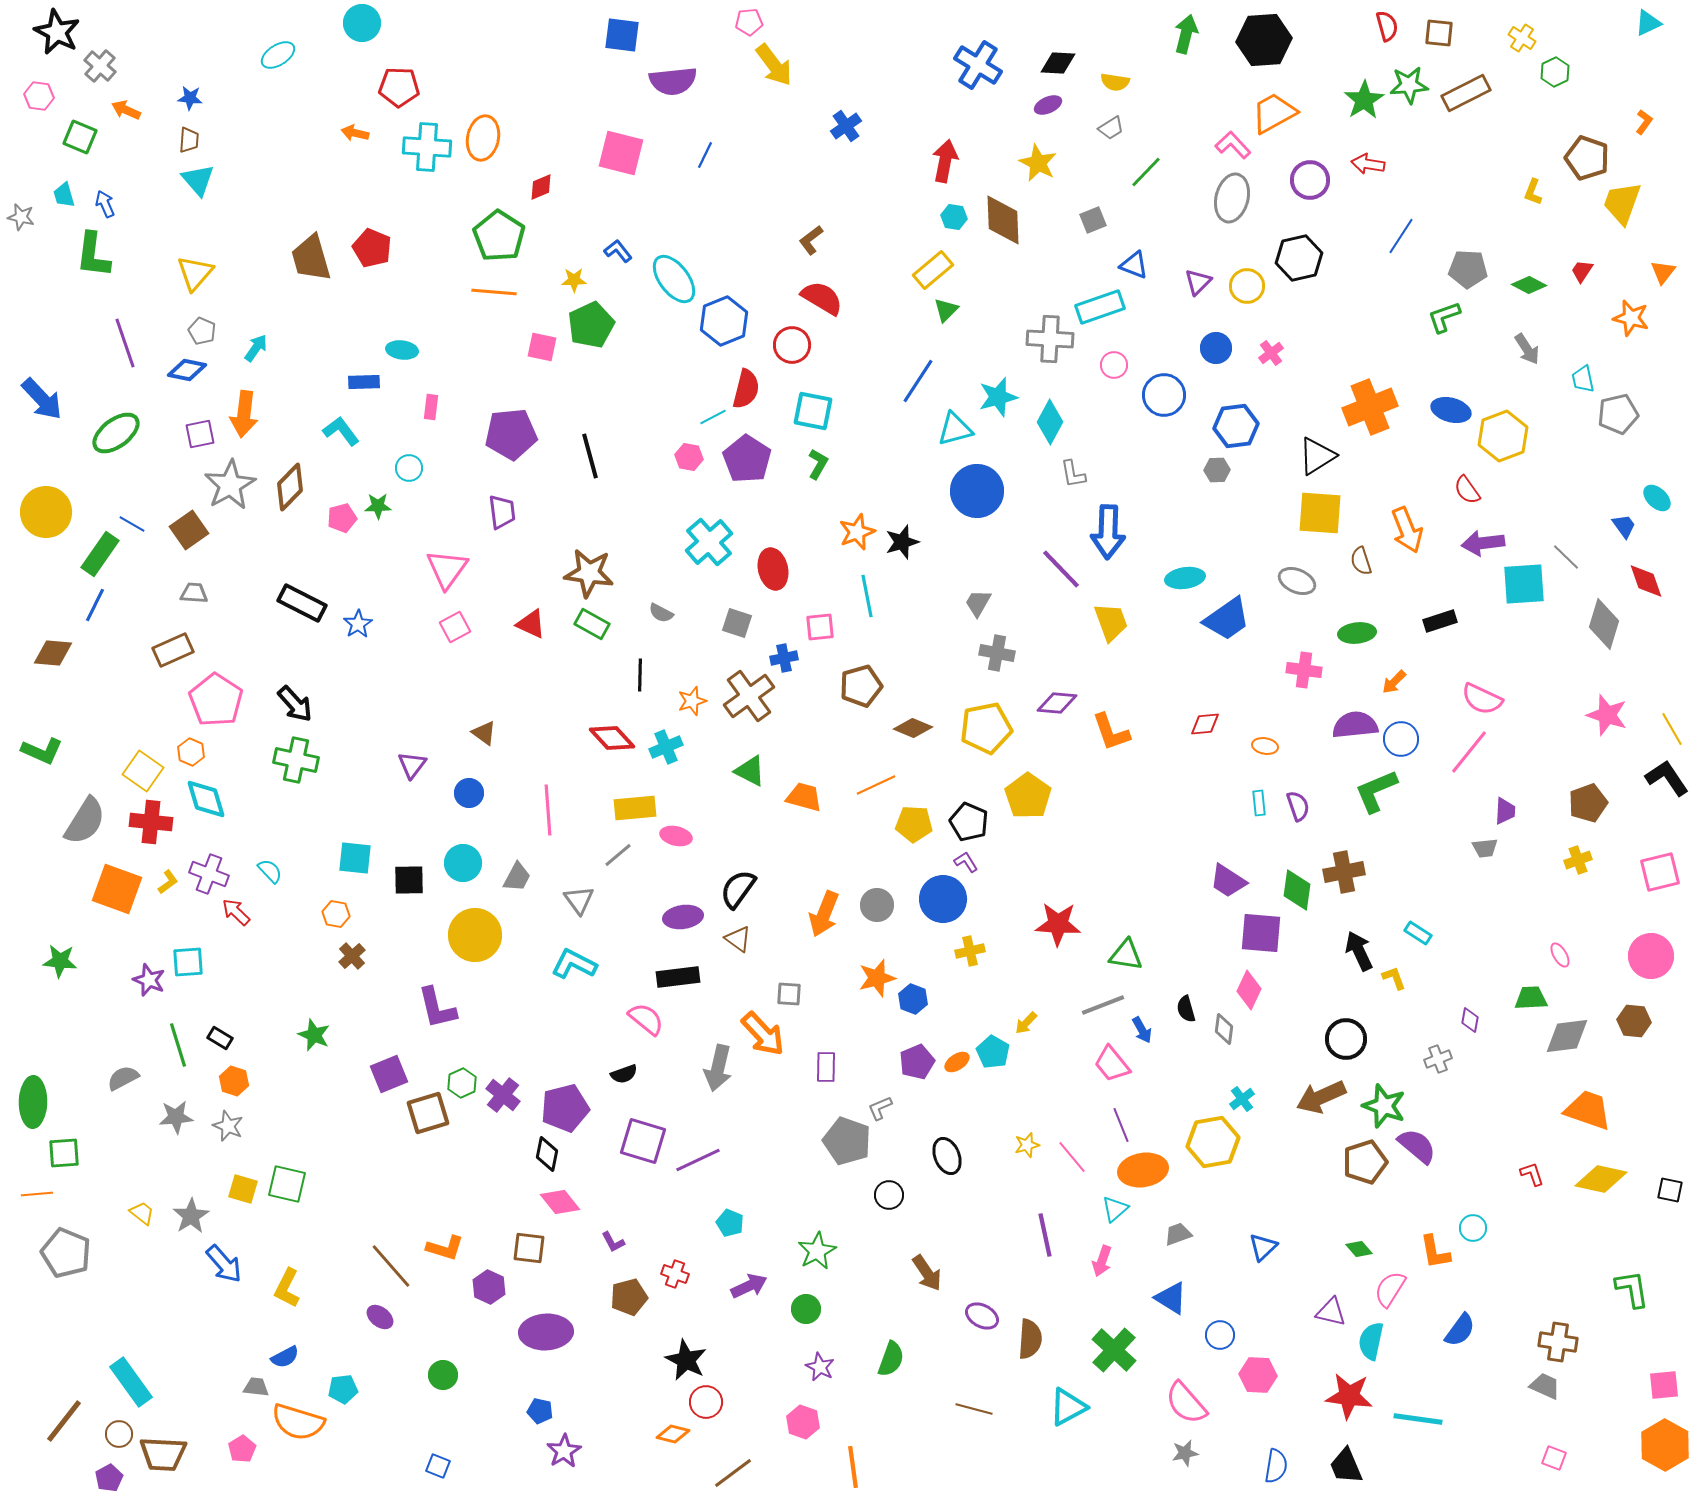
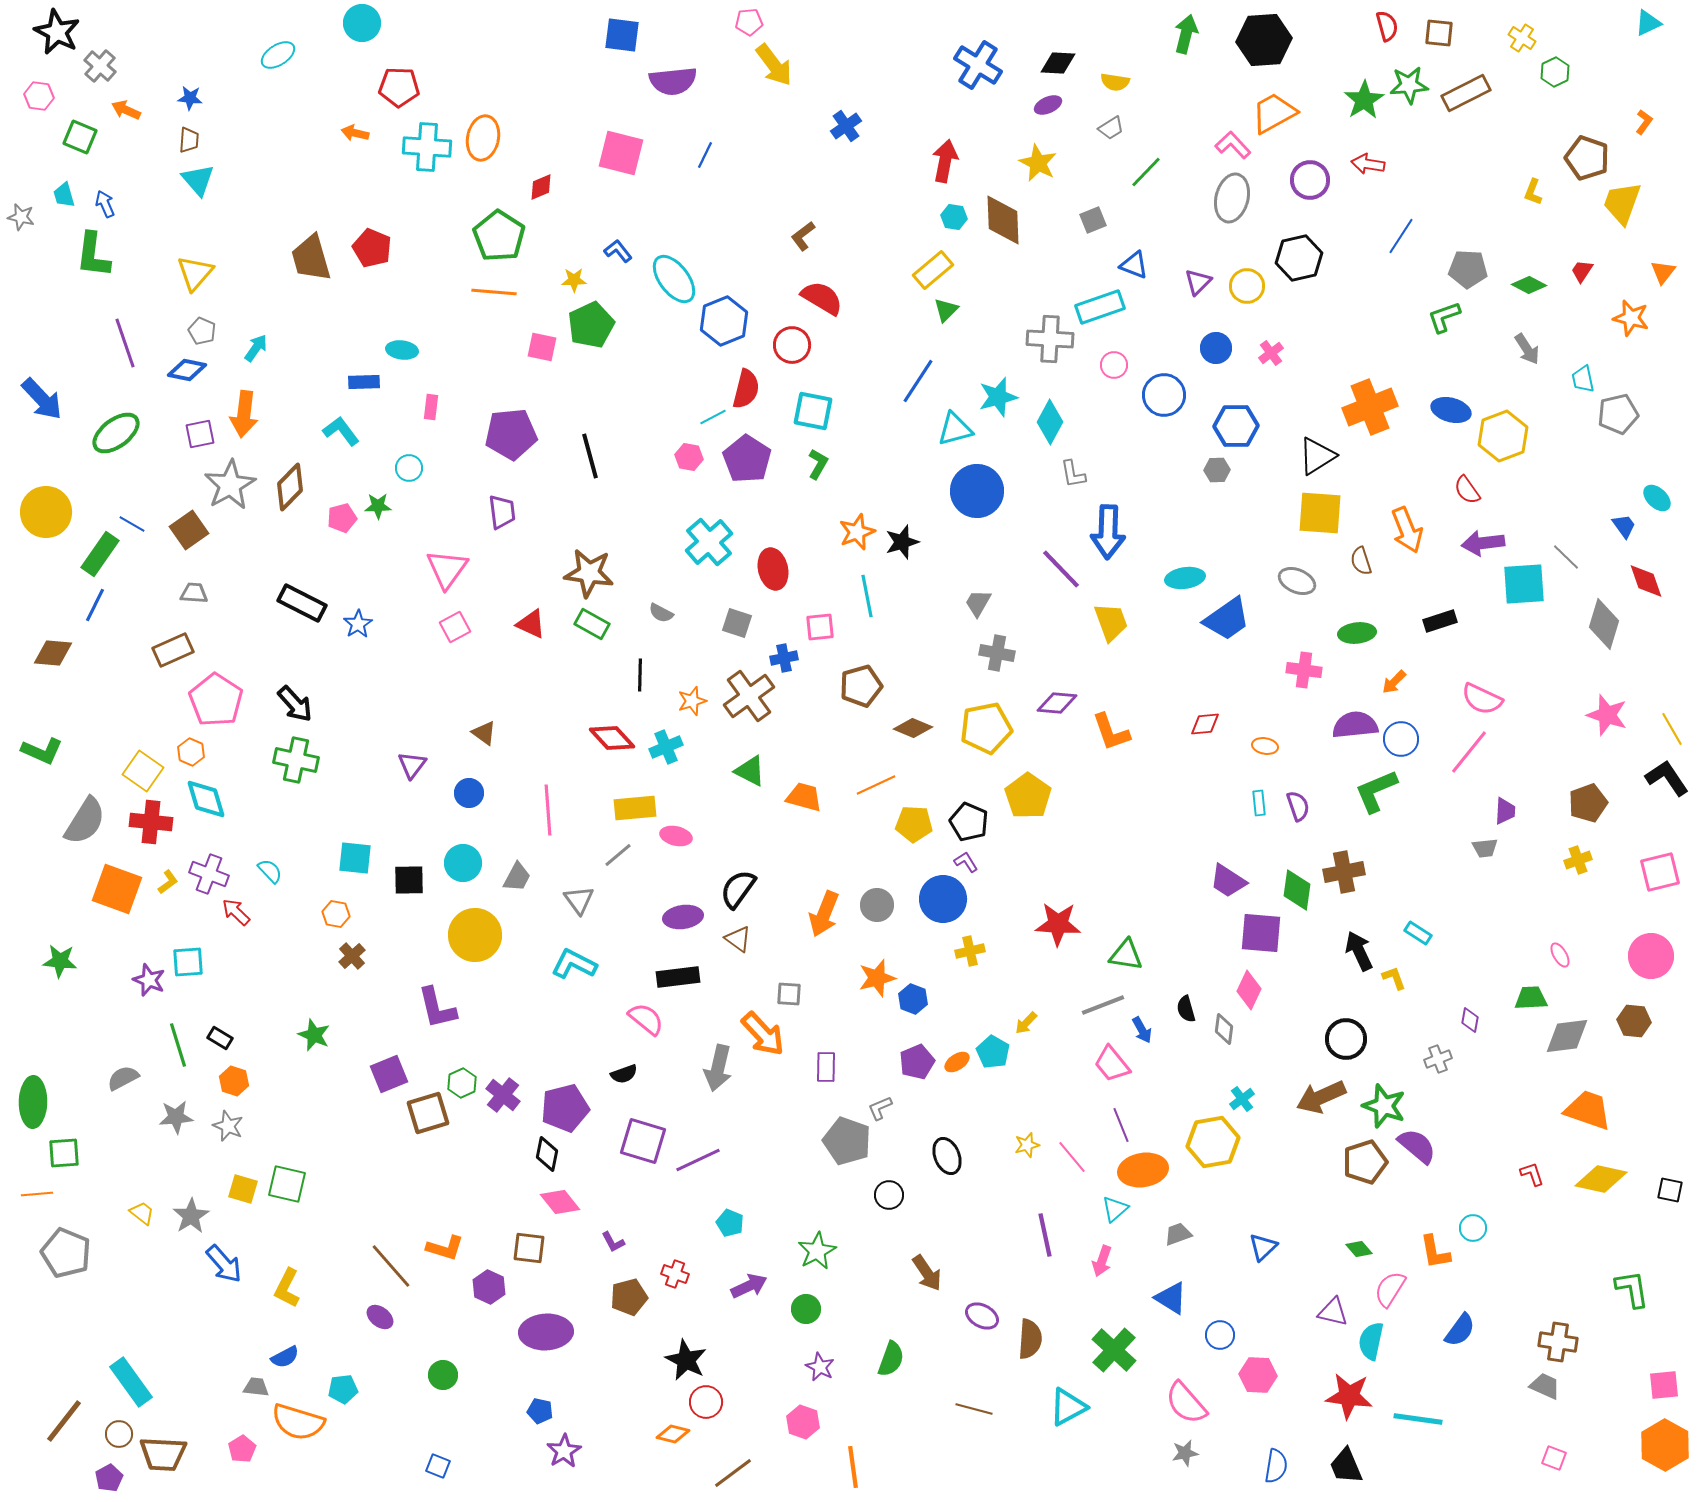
brown L-shape at (811, 240): moved 8 px left, 4 px up
blue hexagon at (1236, 426): rotated 6 degrees clockwise
purple triangle at (1331, 1312): moved 2 px right
